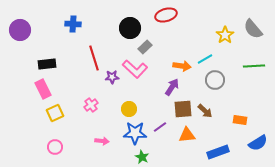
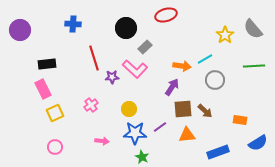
black circle: moved 4 px left
